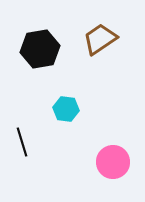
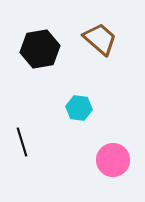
brown trapezoid: rotated 75 degrees clockwise
cyan hexagon: moved 13 px right, 1 px up
pink circle: moved 2 px up
